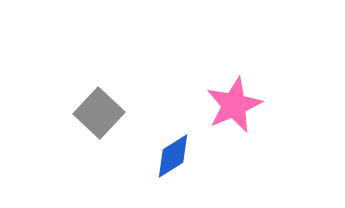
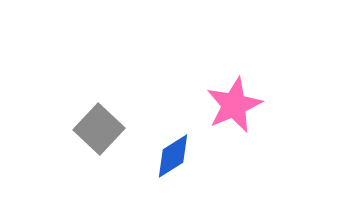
gray square: moved 16 px down
